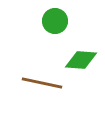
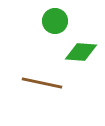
green diamond: moved 8 px up
